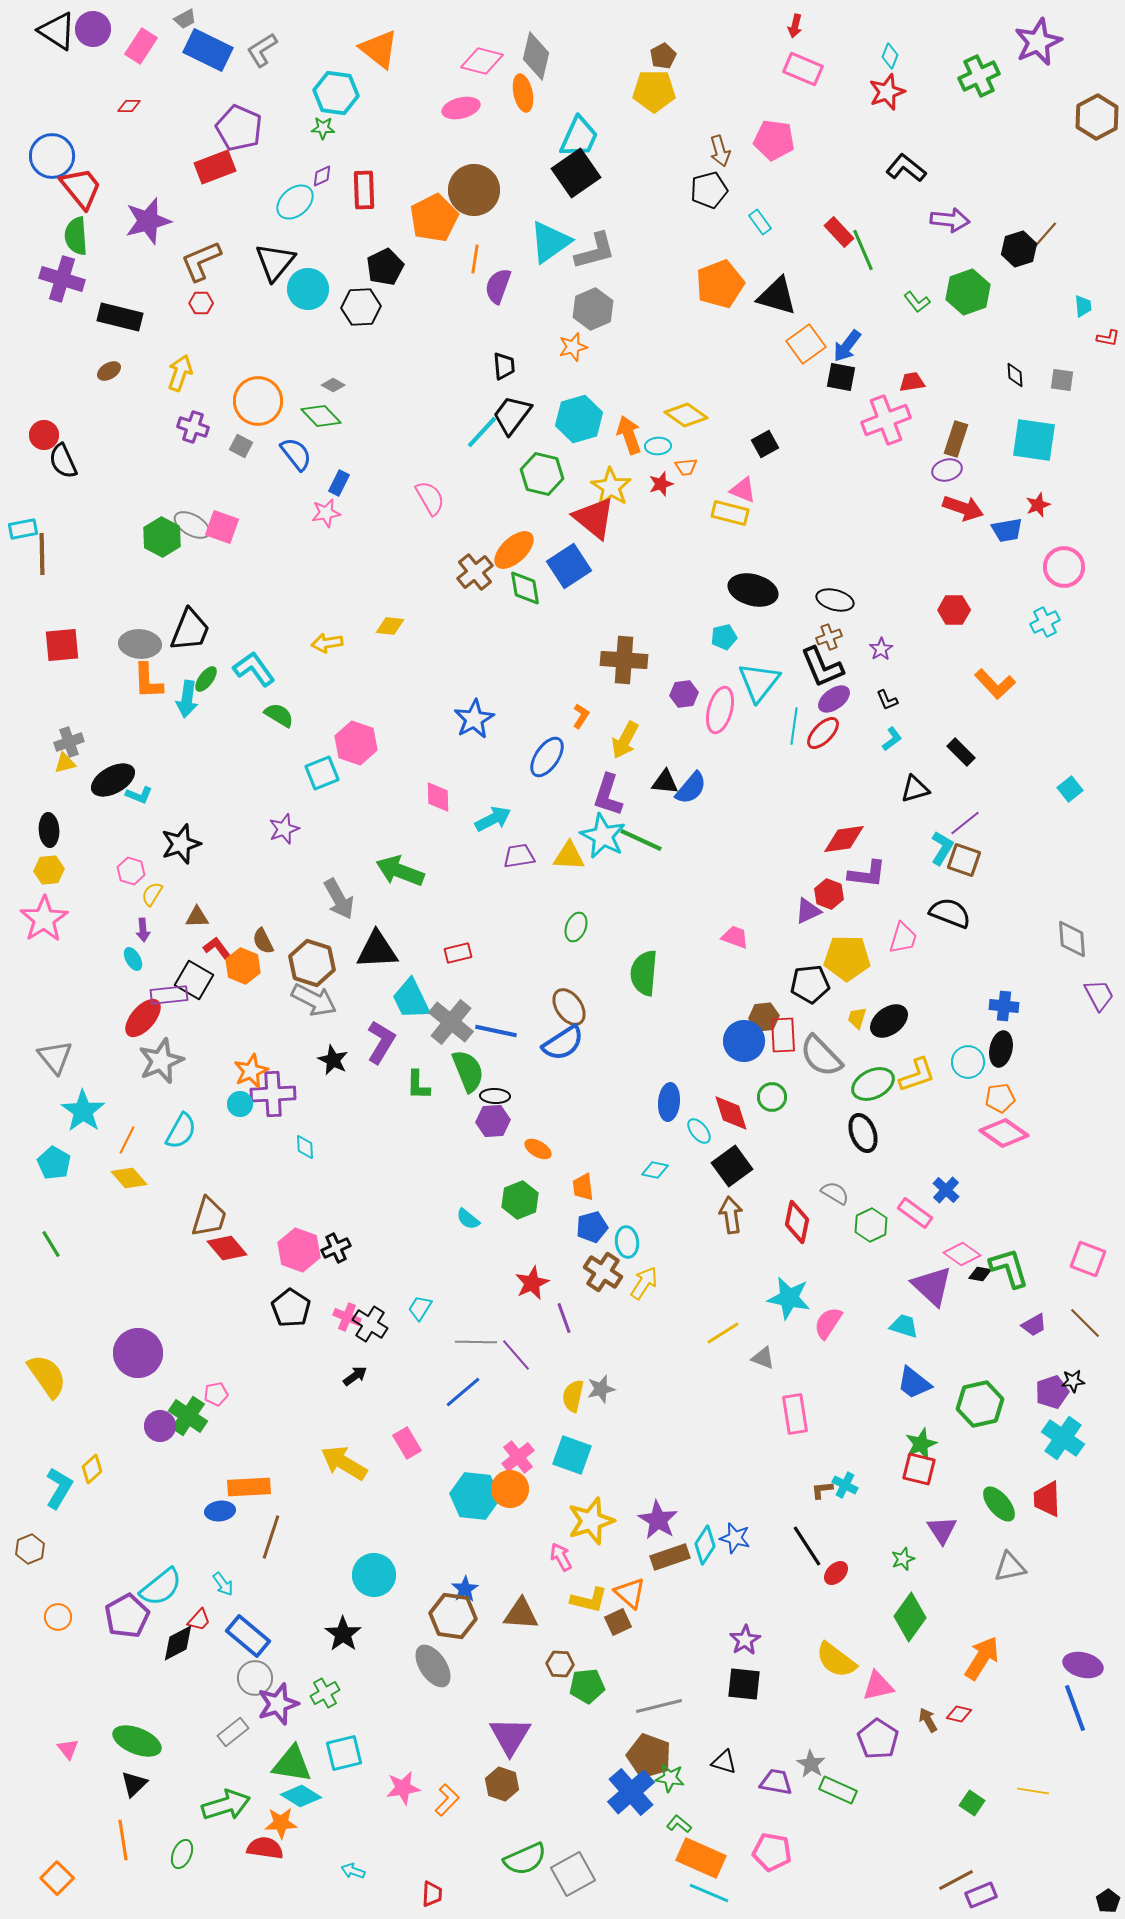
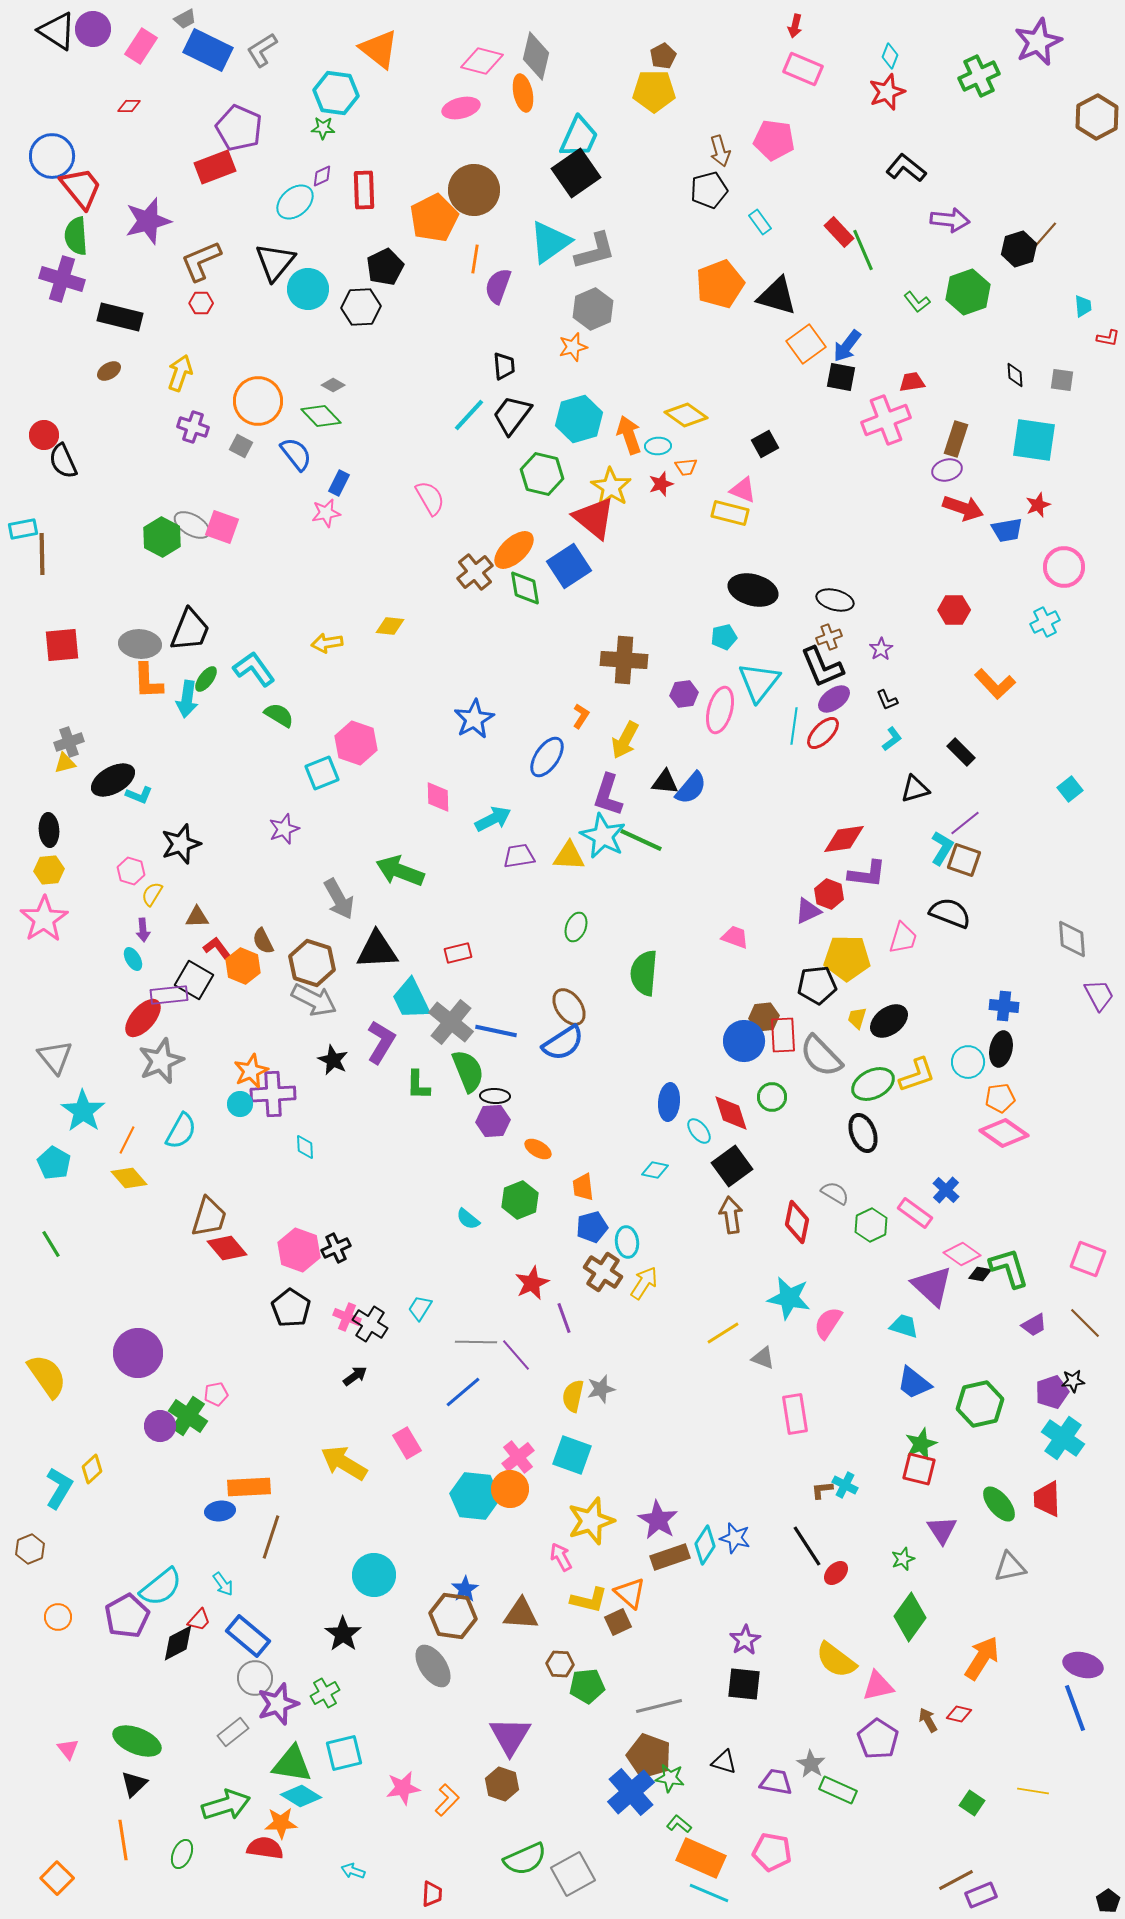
cyan line at (482, 432): moved 13 px left, 17 px up
black pentagon at (810, 984): moved 7 px right, 1 px down
